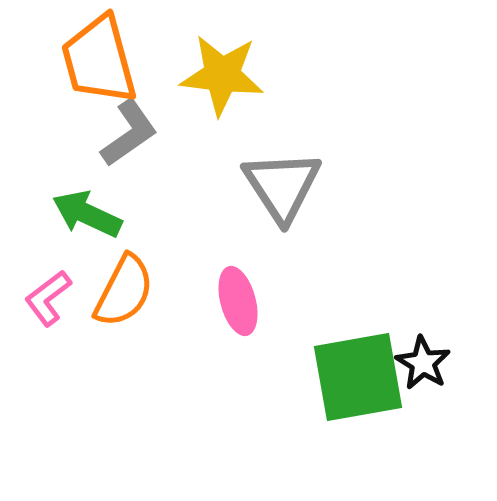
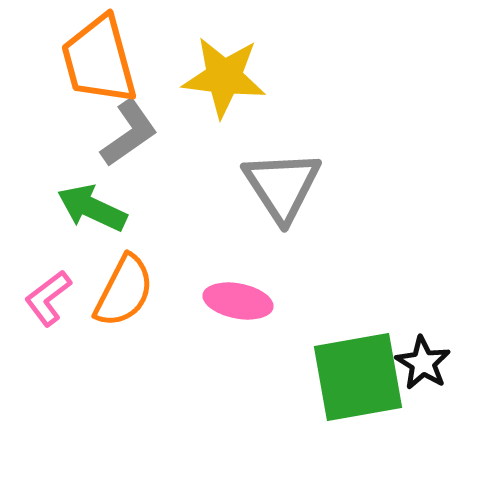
yellow star: moved 2 px right, 2 px down
green arrow: moved 5 px right, 6 px up
pink ellipse: rotated 64 degrees counterclockwise
